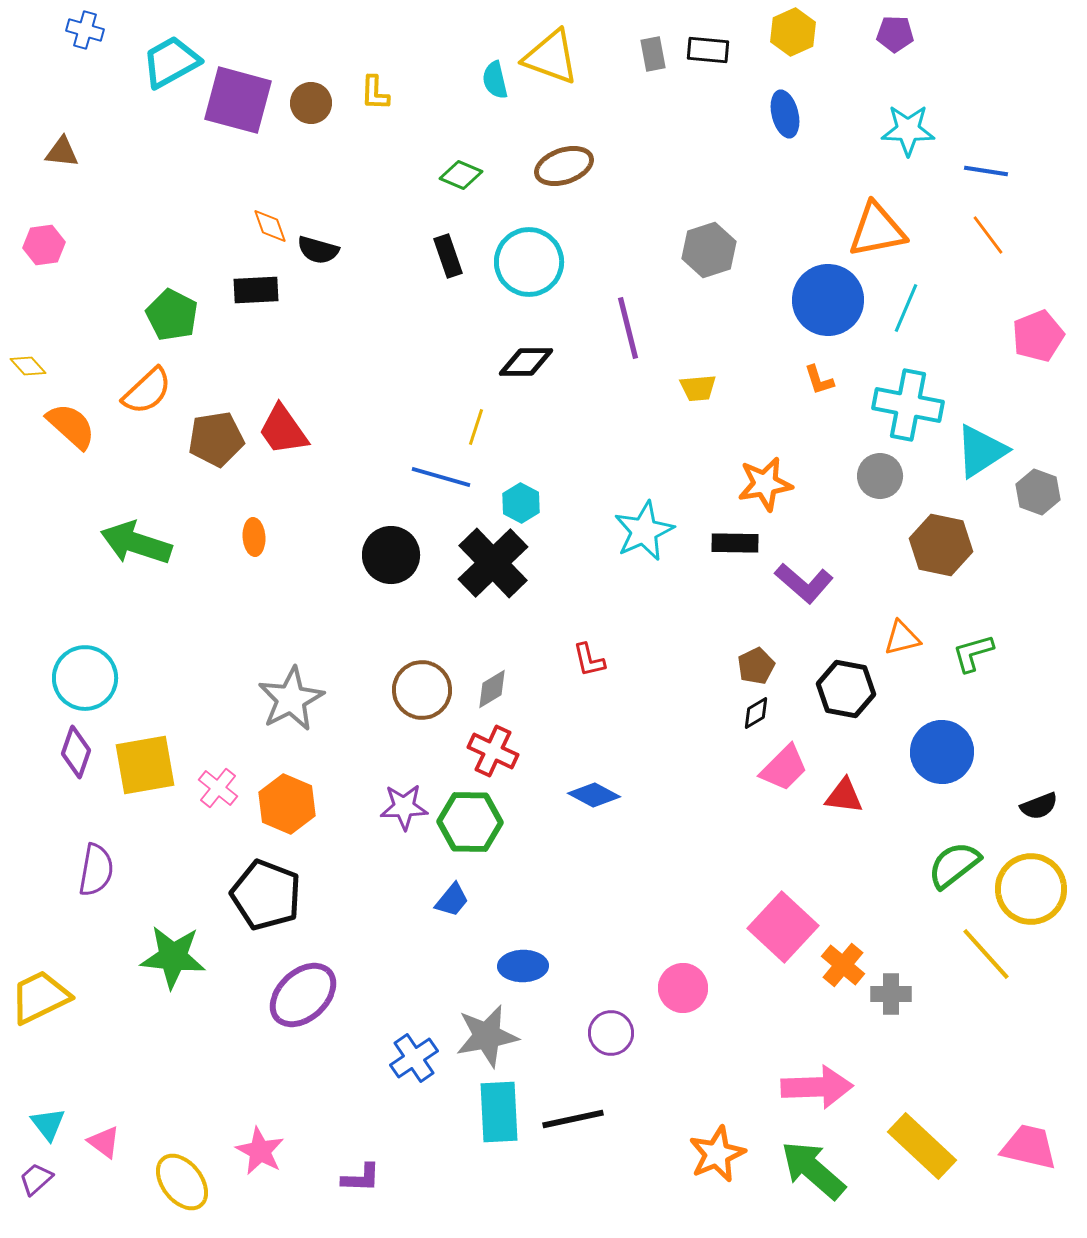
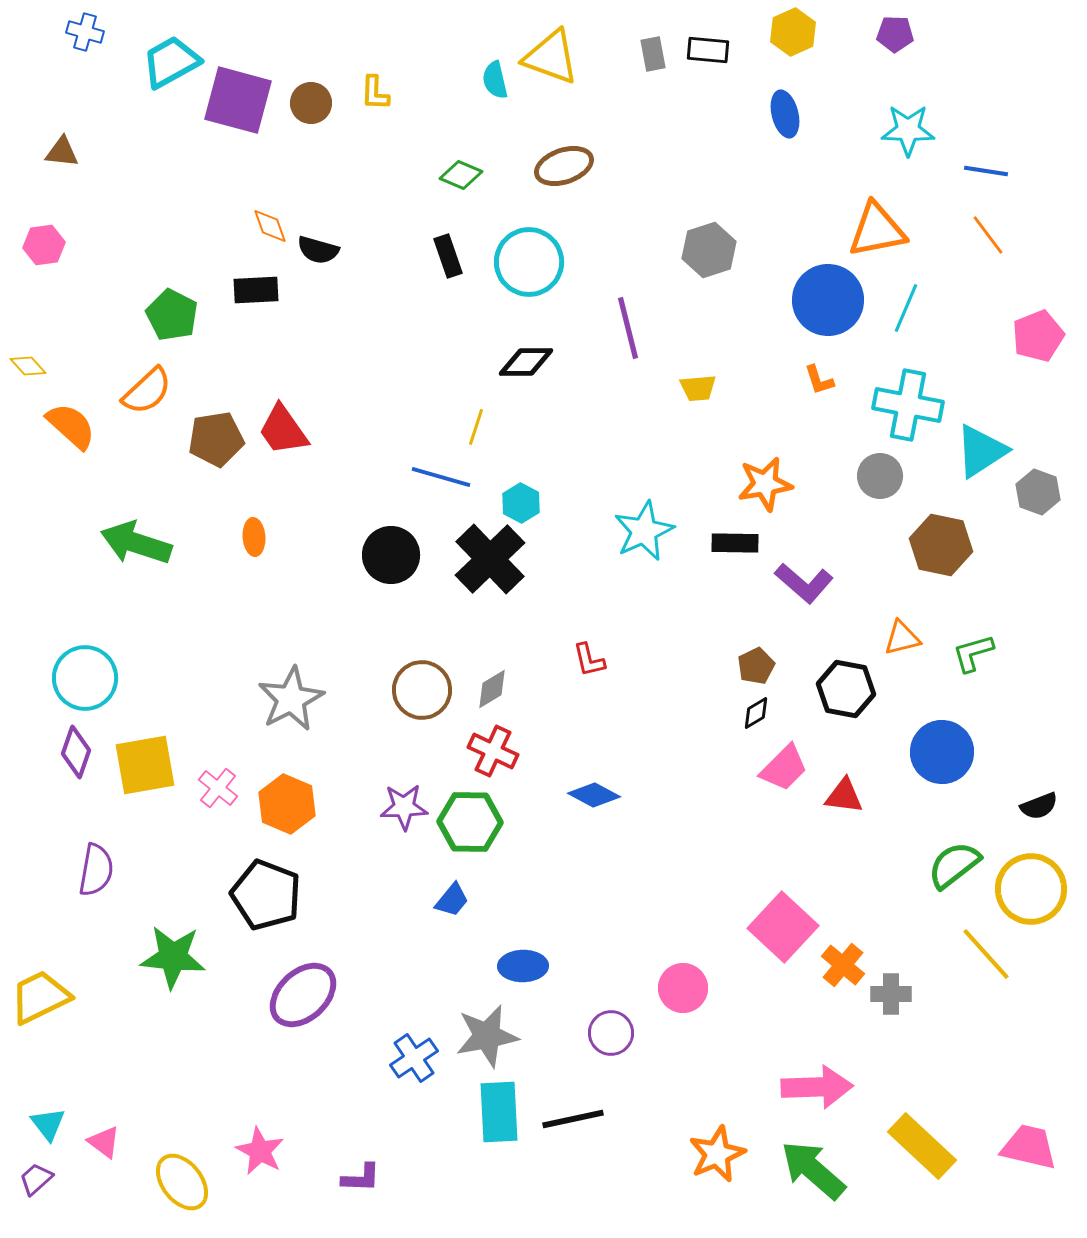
blue cross at (85, 30): moved 2 px down
black cross at (493, 563): moved 3 px left, 4 px up
